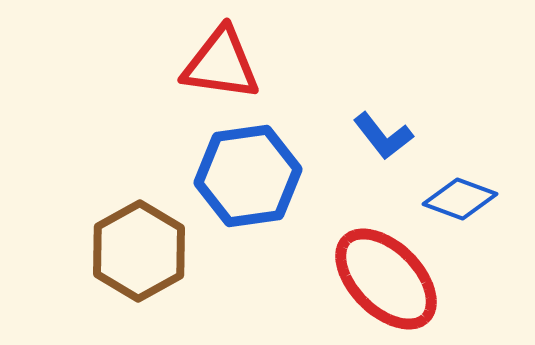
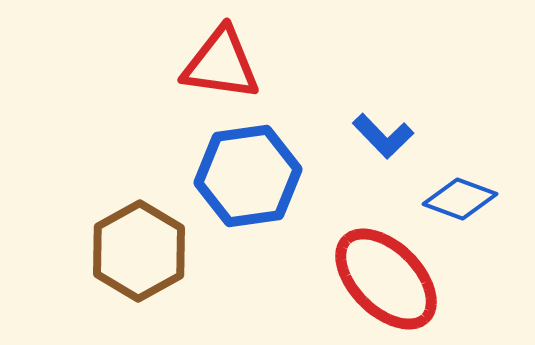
blue L-shape: rotated 6 degrees counterclockwise
